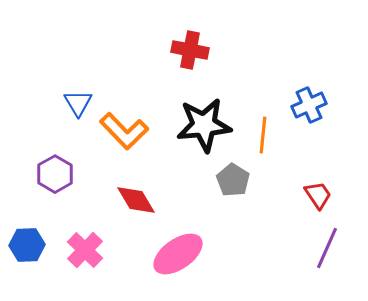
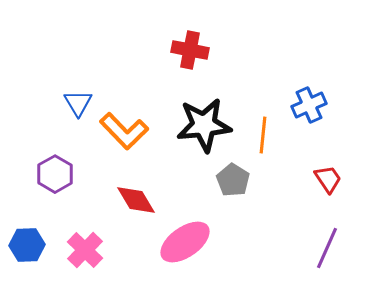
red trapezoid: moved 10 px right, 16 px up
pink ellipse: moved 7 px right, 12 px up
